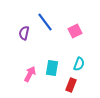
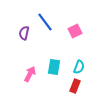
cyan semicircle: moved 3 px down
cyan rectangle: moved 2 px right, 1 px up
red rectangle: moved 4 px right, 1 px down
